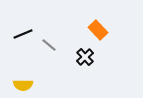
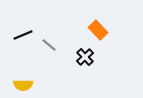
black line: moved 1 px down
